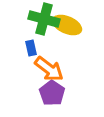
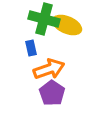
orange arrow: rotated 56 degrees counterclockwise
